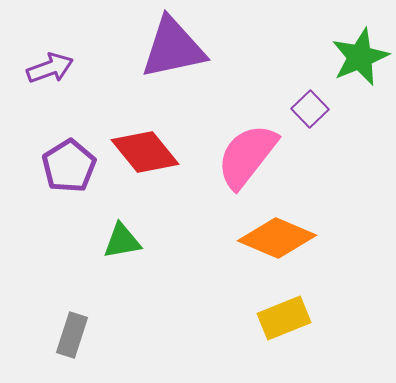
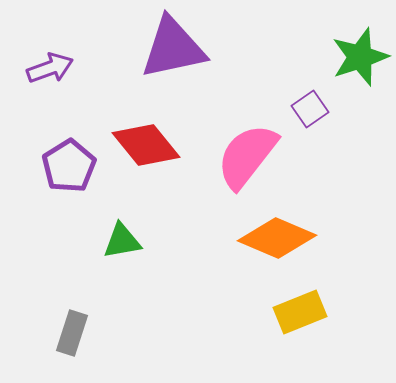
green star: rotated 4 degrees clockwise
purple square: rotated 9 degrees clockwise
red diamond: moved 1 px right, 7 px up
yellow rectangle: moved 16 px right, 6 px up
gray rectangle: moved 2 px up
